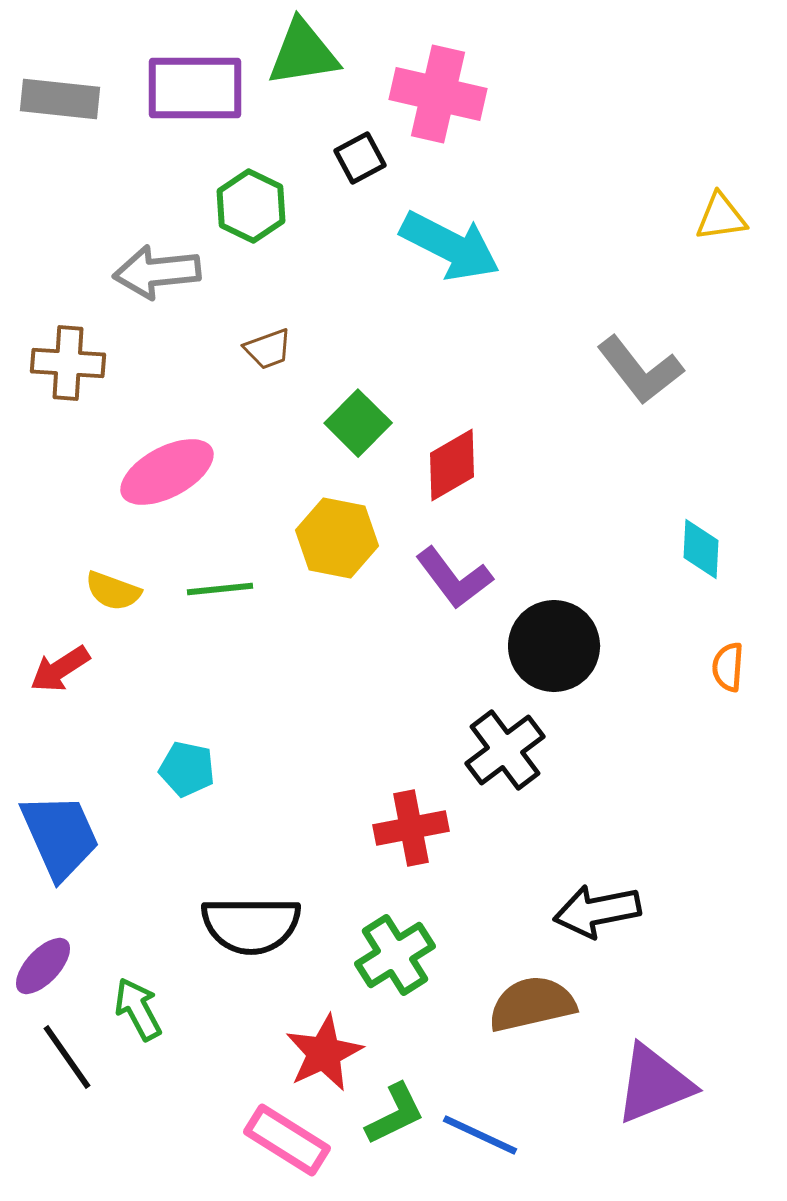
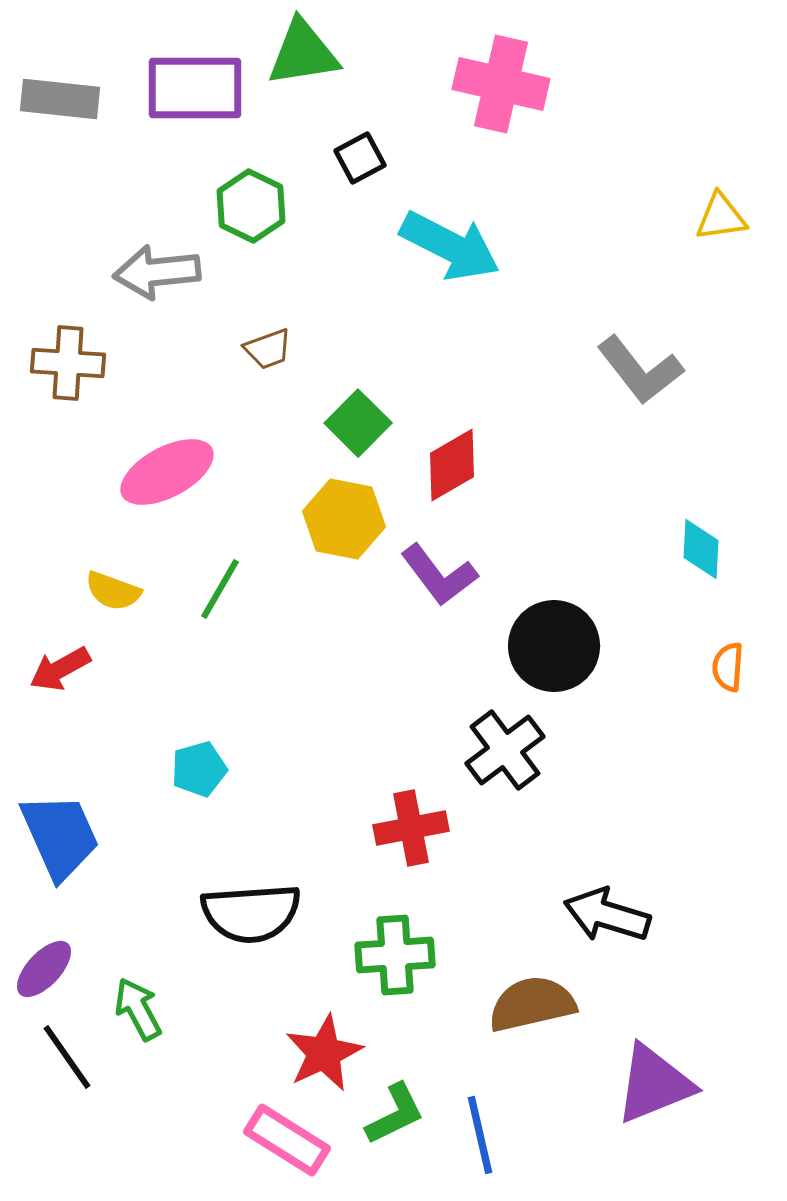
pink cross: moved 63 px right, 10 px up
yellow hexagon: moved 7 px right, 19 px up
purple L-shape: moved 15 px left, 3 px up
green line: rotated 54 degrees counterclockwise
red arrow: rotated 4 degrees clockwise
cyan pentagon: moved 12 px right; rotated 28 degrees counterclockwise
black arrow: moved 10 px right, 4 px down; rotated 28 degrees clockwise
black semicircle: moved 12 px up; rotated 4 degrees counterclockwise
green cross: rotated 28 degrees clockwise
purple ellipse: moved 1 px right, 3 px down
blue line: rotated 52 degrees clockwise
